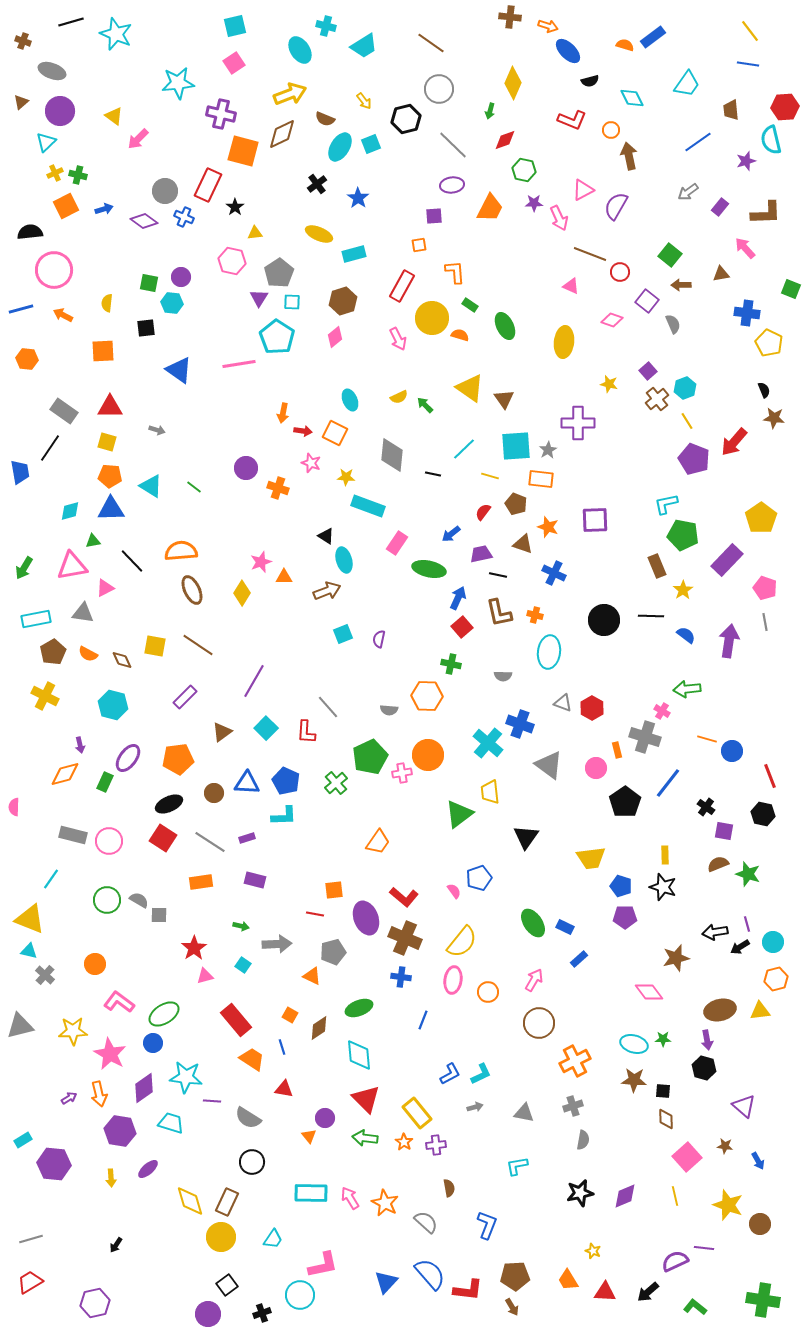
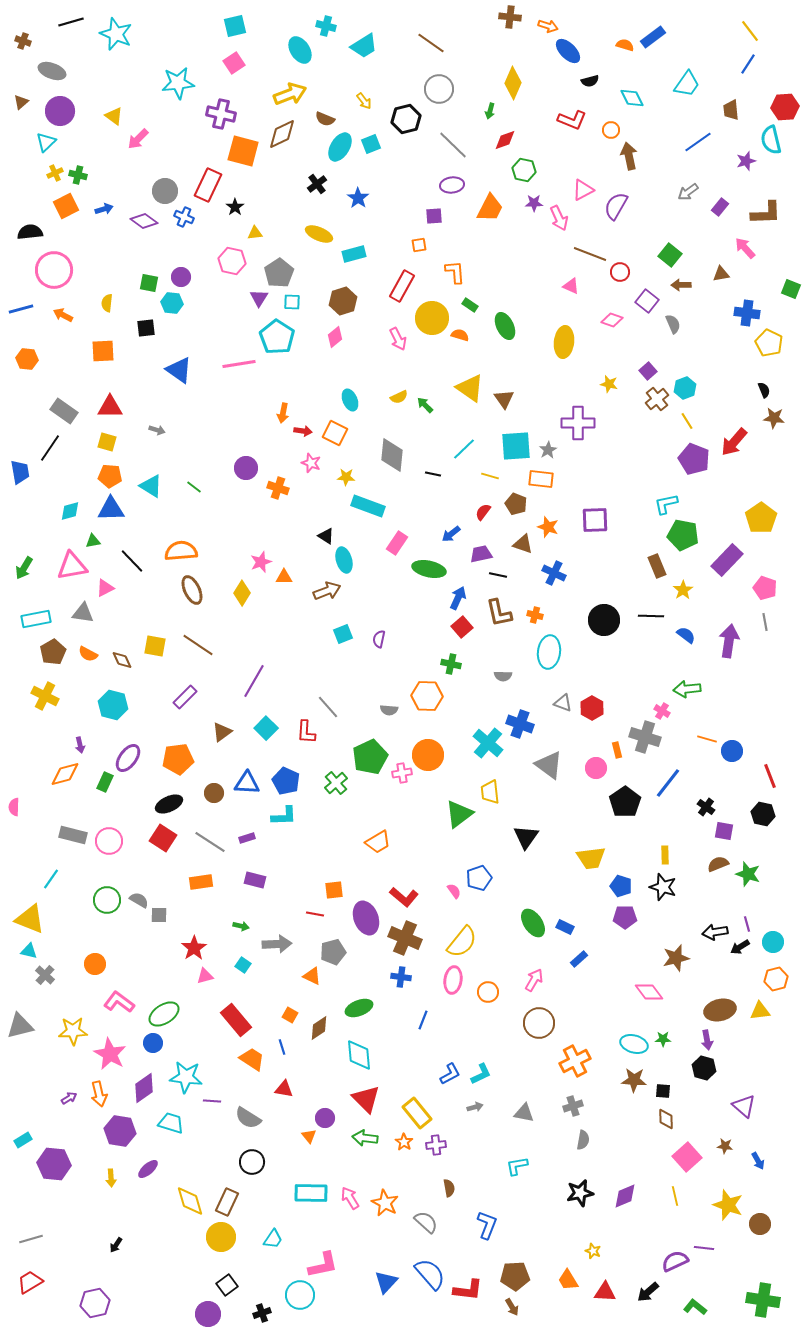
blue line at (748, 64): rotated 65 degrees counterclockwise
orange trapezoid at (378, 842): rotated 24 degrees clockwise
